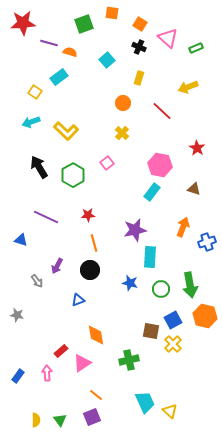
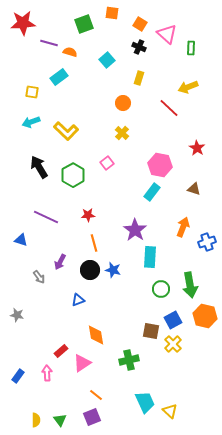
pink triangle at (168, 38): moved 1 px left, 4 px up
green rectangle at (196, 48): moved 5 px left; rotated 64 degrees counterclockwise
yellow square at (35, 92): moved 3 px left; rotated 24 degrees counterclockwise
red line at (162, 111): moved 7 px right, 3 px up
purple star at (135, 230): rotated 25 degrees counterclockwise
purple arrow at (57, 266): moved 3 px right, 4 px up
gray arrow at (37, 281): moved 2 px right, 4 px up
blue star at (130, 283): moved 17 px left, 13 px up
